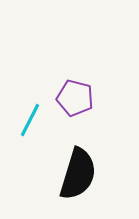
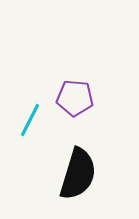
purple pentagon: rotated 9 degrees counterclockwise
